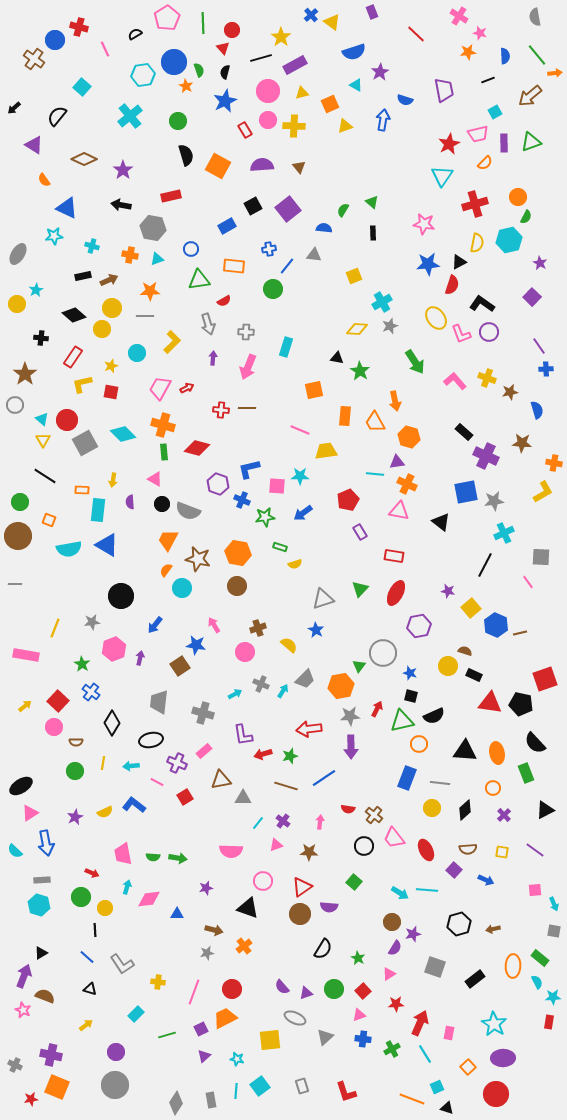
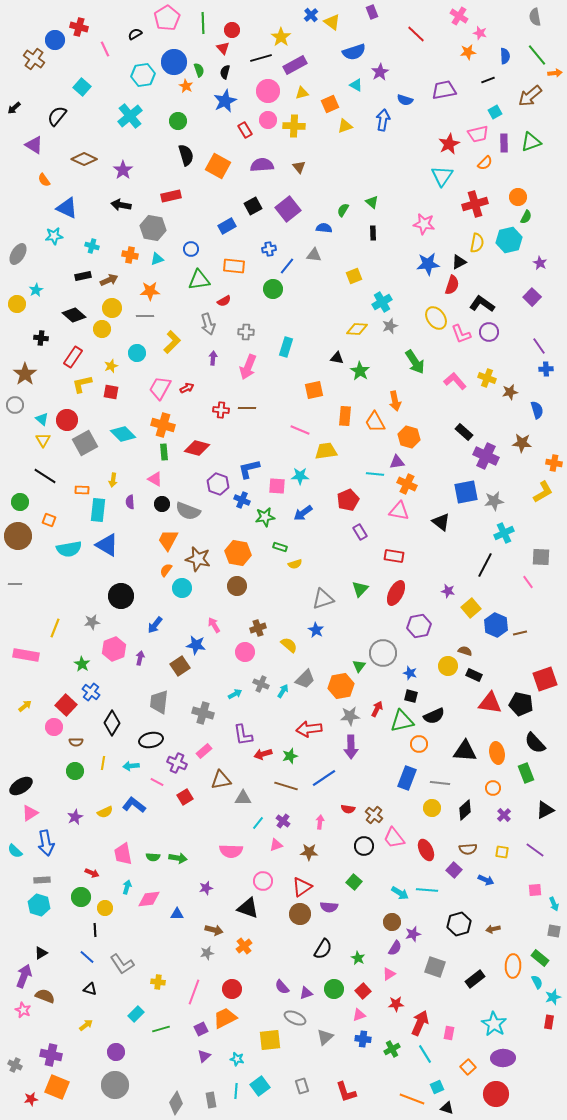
purple trapezoid at (444, 90): rotated 90 degrees counterclockwise
red square at (58, 701): moved 8 px right, 4 px down
cyan star at (553, 997): rotated 14 degrees counterclockwise
green line at (167, 1035): moved 6 px left, 6 px up
